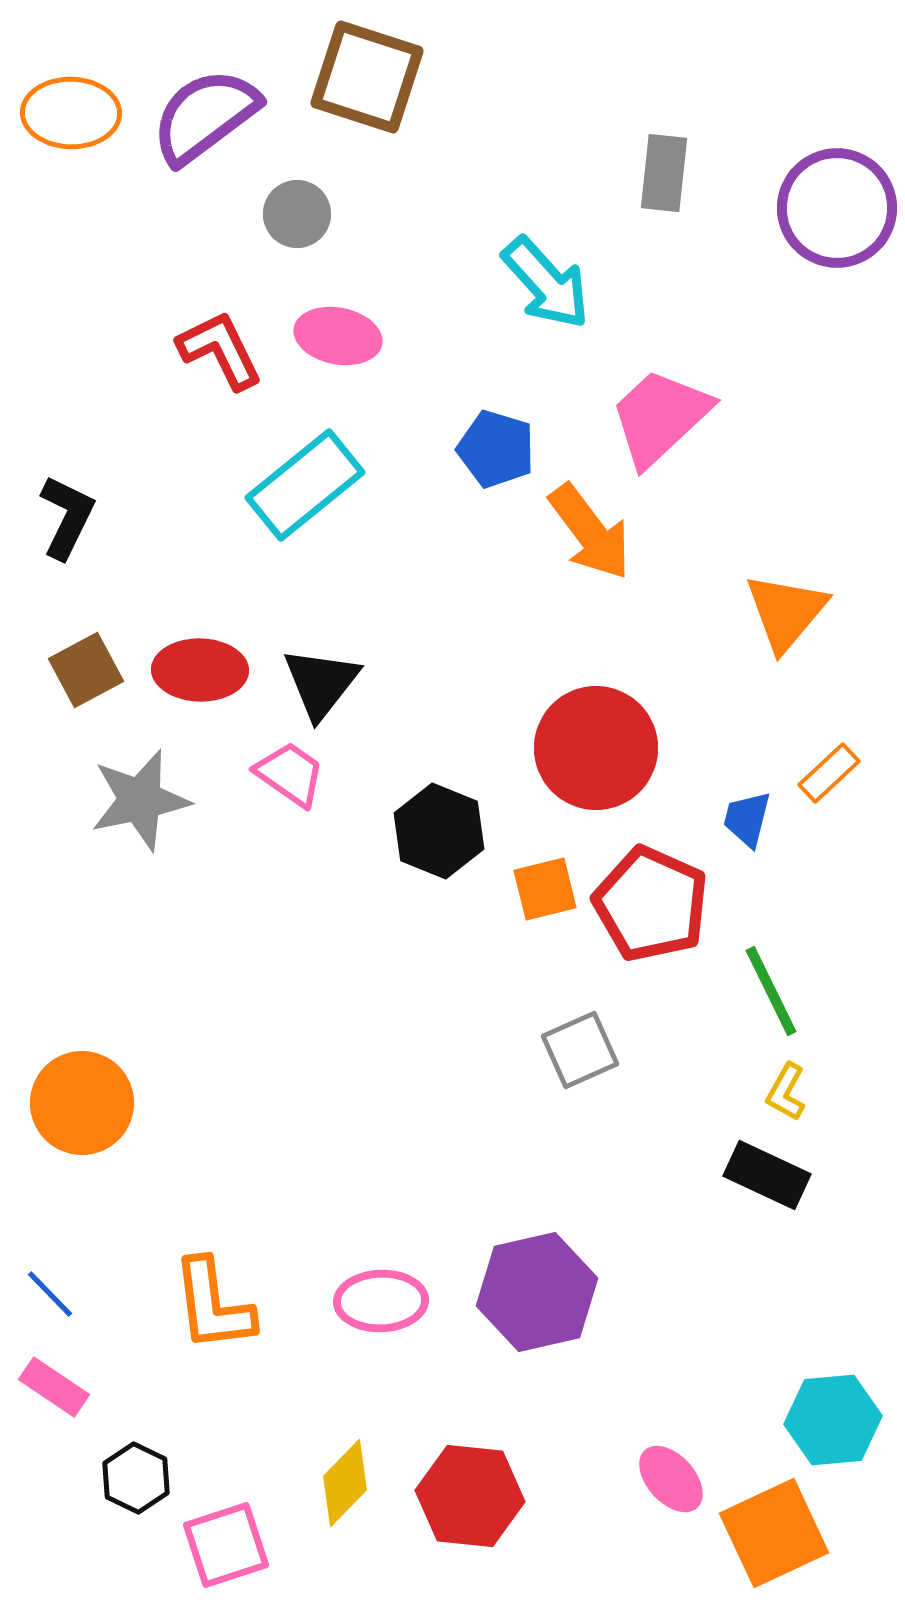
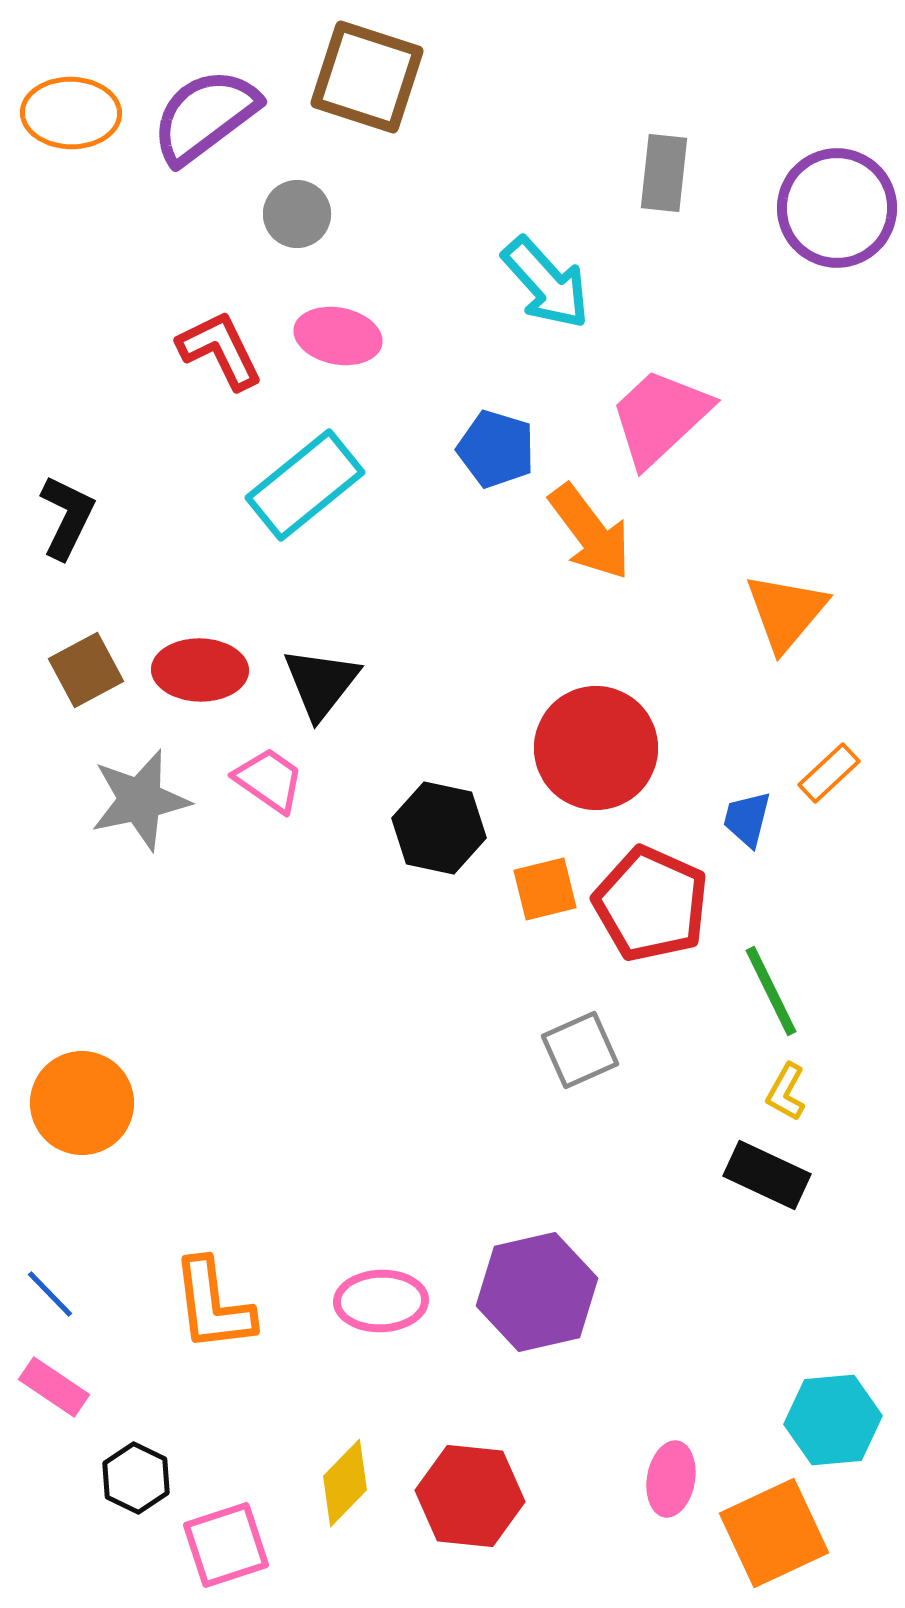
pink trapezoid at (290, 774): moved 21 px left, 6 px down
black hexagon at (439, 831): moved 3 px up; rotated 10 degrees counterclockwise
pink ellipse at (671, 1479): rotated 52 degrees clockwise
